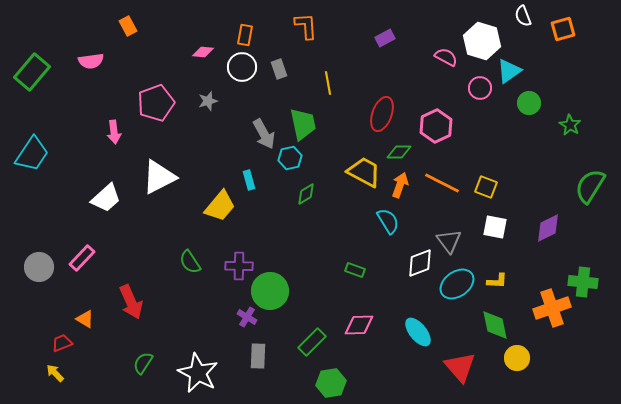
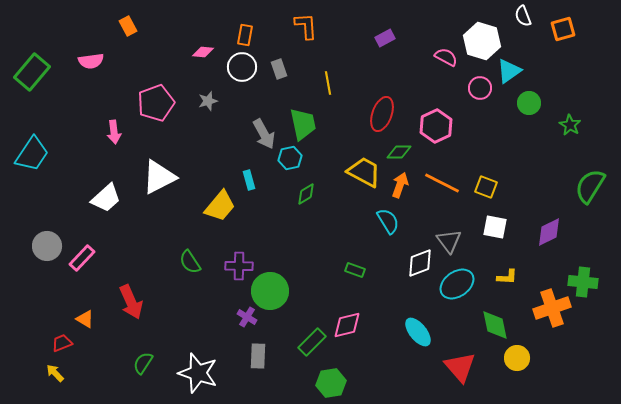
purple diamond at (548, 228): moved 1 px right, 4 px down
gray circle at (39, 267): moved 8 px right, 21 px up
yellow L-shape at (497, 281): moved 10 px right, 4 px up
pink diamond at (359, 325): moved 12 px left; rotated 12 degrees counterclockwise
white star at (198, 373): rotated 9 degrees counterclockwise
